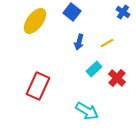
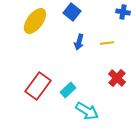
blue cross: rotated 24 degrees counterclockwise
yellow line: rotated 24 degrees clockwise
cyan rectangle: moved 26 px left, 21 px down
red rectangle: rotated 12 degrees clockwise
